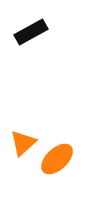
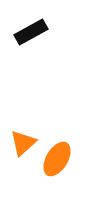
orange ellipse: rotated 16 degrees counterclockwise
